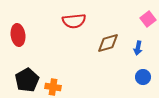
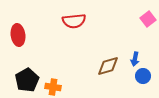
brown diamond: moved 23 px down
blue arrow: moved 3 px left, 11 px down
blue circle: moved 1 px up
